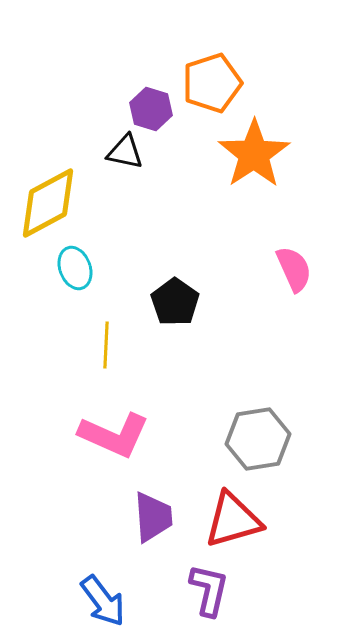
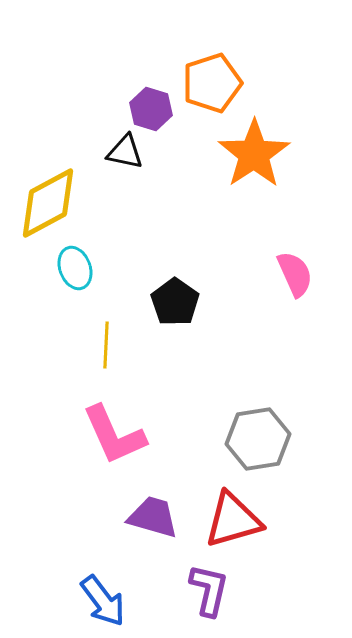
pink semicircle: moved 1 px right, 5 px down
pink L-shape: rotated 42 degrees clockwise
purple trapezoid: rotated 70 degrees counterclockwise
